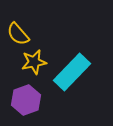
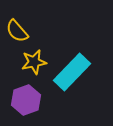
yellow semicircle: moved 1 px left, 3 px up
